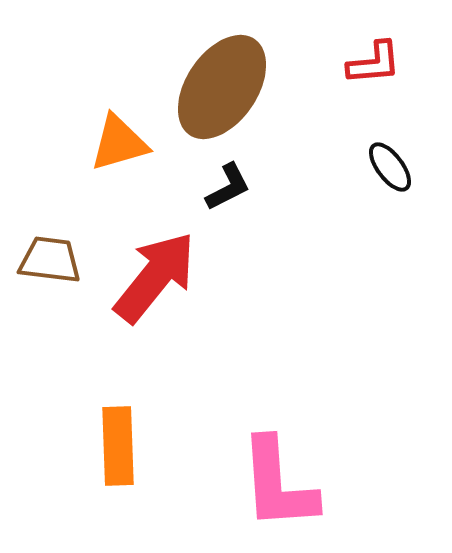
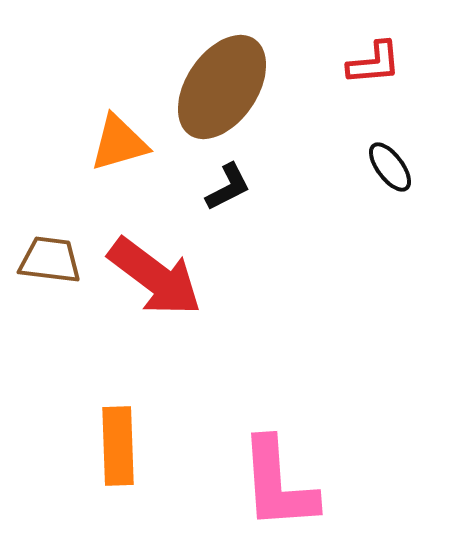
red arrow: rotated 88 degrees clockwise
